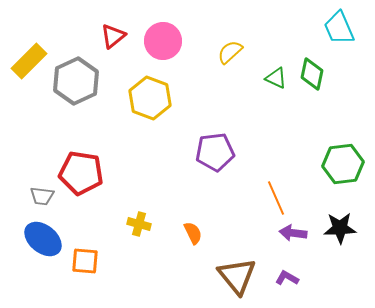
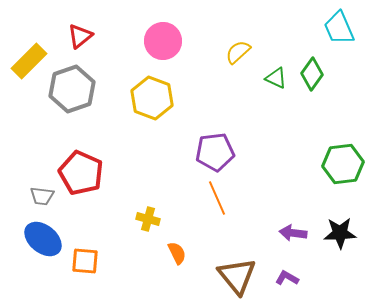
red triangle: moved 33 px left
yellow semicircle: moved 8 px right
green diamond: rotated 24 degrees clockwise
gray hexagon: moved 4 px left, 8 px down; rotated 6 degrees clockwise
yellow hexagon: moved 2 px right
red pentagon: rotated 15 degrees clockwise
orange line: moved 59 px left
yellow cross: moved 9 px right, 5 px up
black star: moved 5 px down
orange semicircle: moved 16 px left, 20 px down
